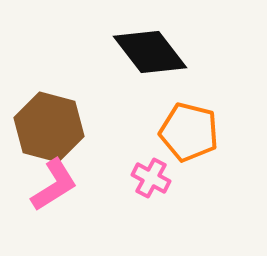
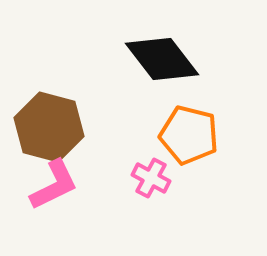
black diamond: moved 12 px right, 7 px down
orange pentagon: moved 3 px down
pink L-shape: rotated 6 degrees clockwise
